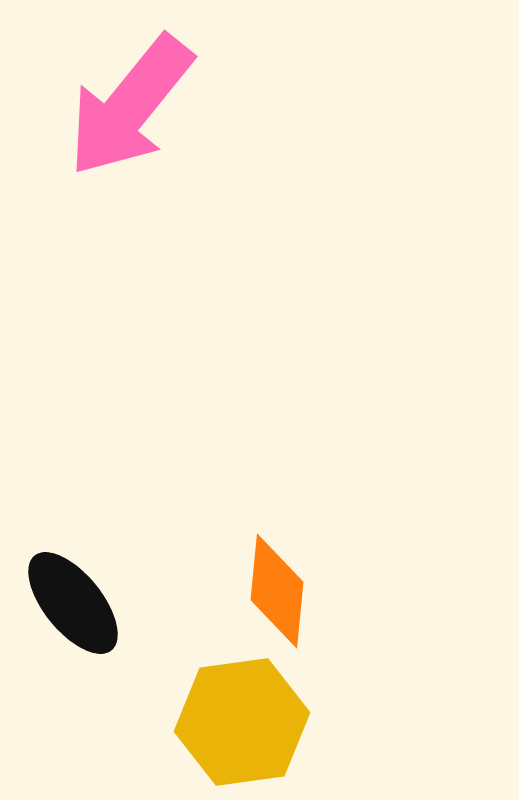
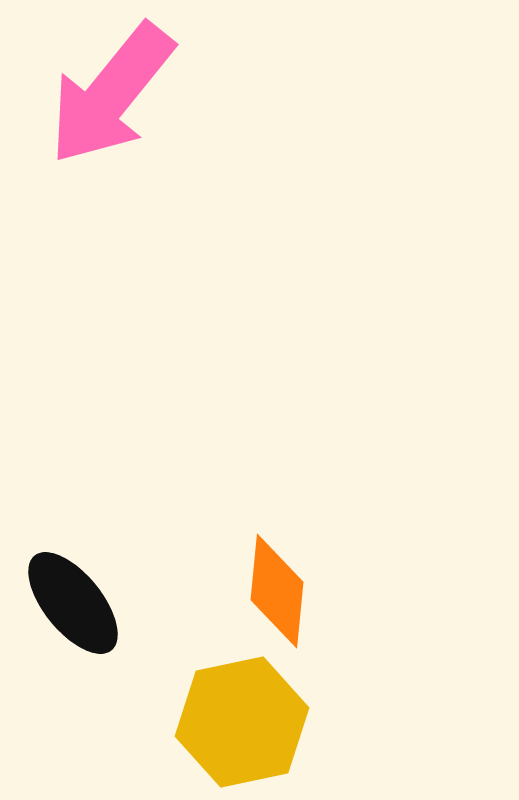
pink arrow: moved 19 px left, 12 px up
yellow hexagon: rotated 4 degrees counterclockwise
